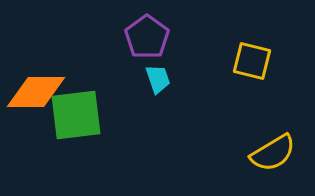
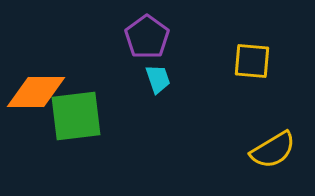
yellow square: rotated 9 degrees counterclockwise
green square: moved 1 px down
yellow semicircle: moved 3 px up
